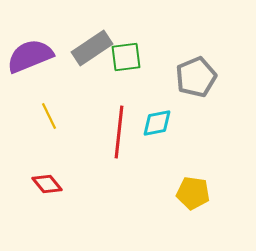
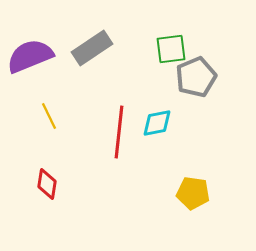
green square: moved 45 px right, 8 px up
red diamond: rotated 48 degrees clockwise
